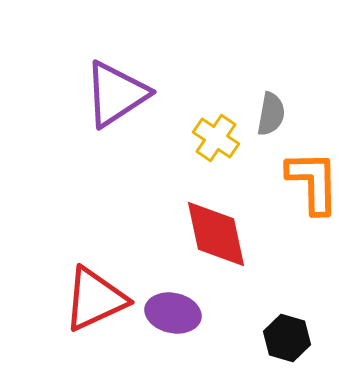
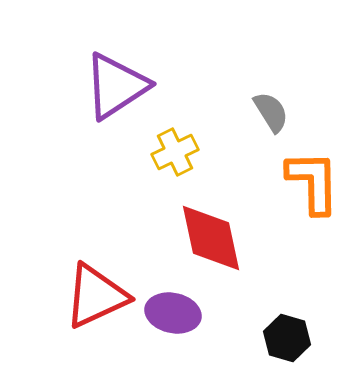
purple triangle: moved 8 px up
gray semicircle: moved 2 px up; rotated 42 degrees counterclockwise
yellow cross: moved 41 px left, 14 px down; rotated 30 degrees clockwise
red diamond: moved 5 px left, 4 px down
red triangle: moved 1 px right, 3 px up
